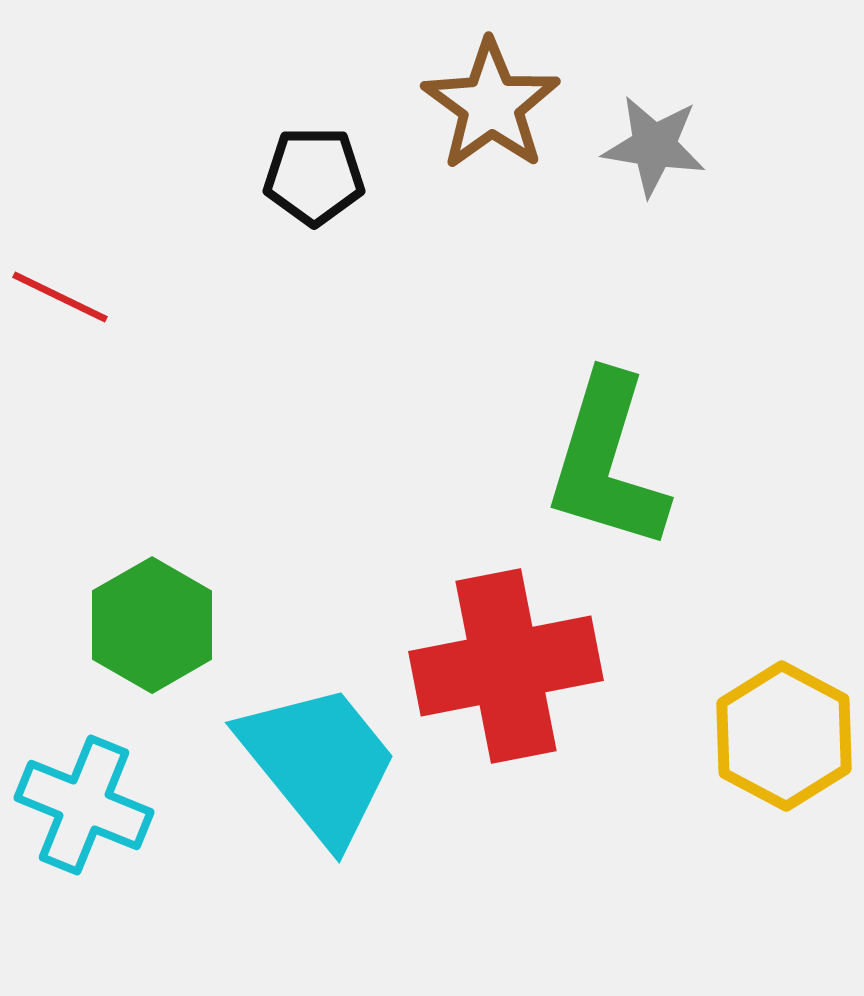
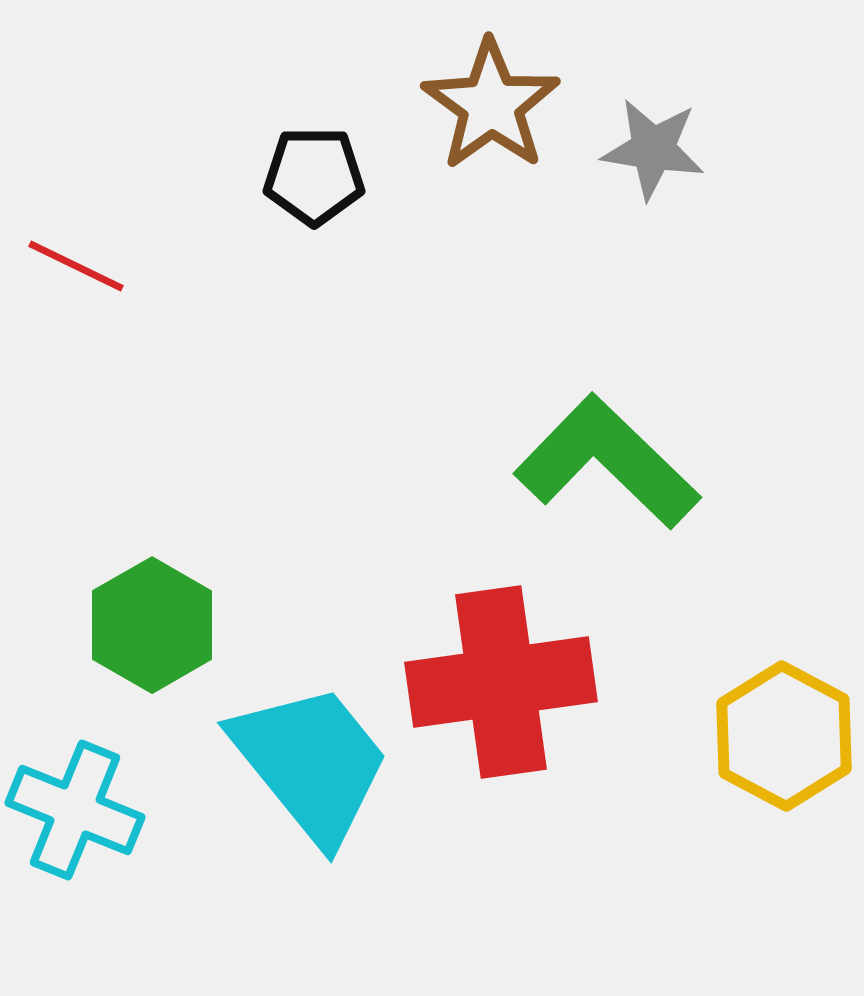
gray star: moved 1 px left, 3 px down
red line: moved 16 px right, 31 px up
green L-shape: rotated 117 degrees clockwise
red cross: moved 5 px left, 16 px down; rotated 3 degrees clockwise
cyan trapezoid: moved 8 px left
cyan cross: moved 9 px left, 5 px down
